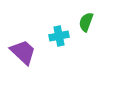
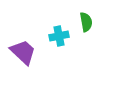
green semicircle: rotated 150 degrees clockwise
